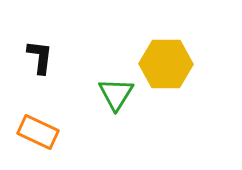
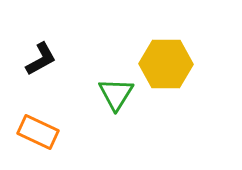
black L-shape: moved 1 px right, 2 px down; rotated 54 degrees clockwise
